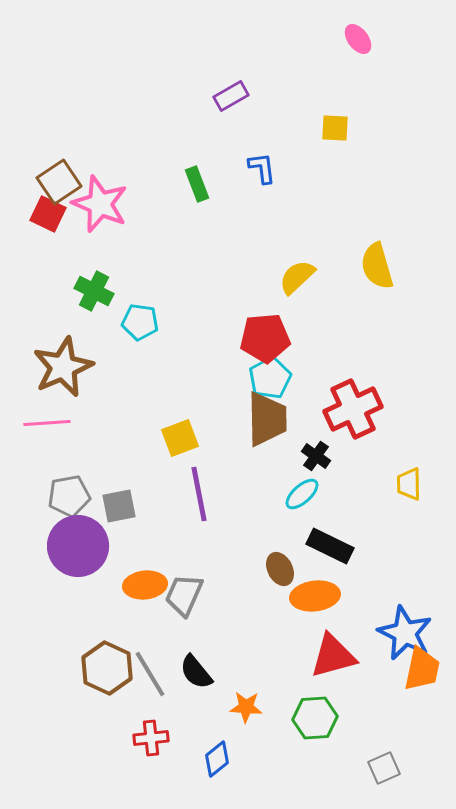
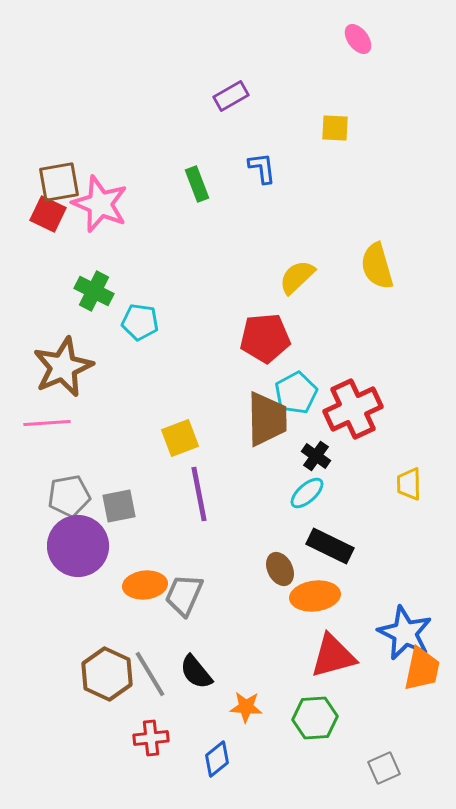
brown square at (59, 182): rotated 24 degrees clockwise
cyan pentagon at (270, 378): moved 26 px right, 15 px down
cyan ellipse at (302, 494): moved 5 px right, 1 px up
brown hexagon at (107, 668): moved 6 px down
